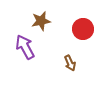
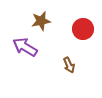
purple arrow: rotated 30 degrees counterclockwise
brown arrow: moved 1 px left, 2 px down
